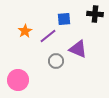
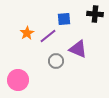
orange star: moved 2 px right, 2 px down
